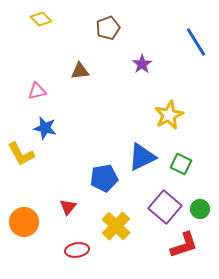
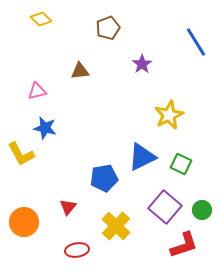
green circle: moved 2 px right, 1 px down
